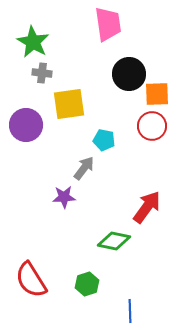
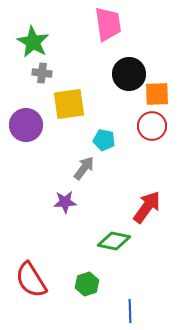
purple star: moved 1 px right, 5 px down
